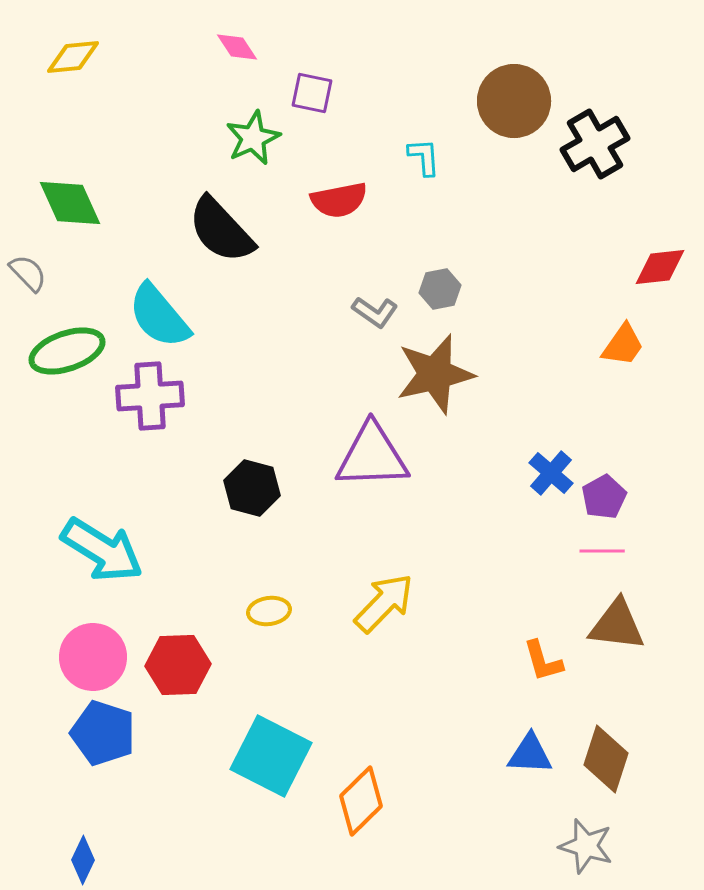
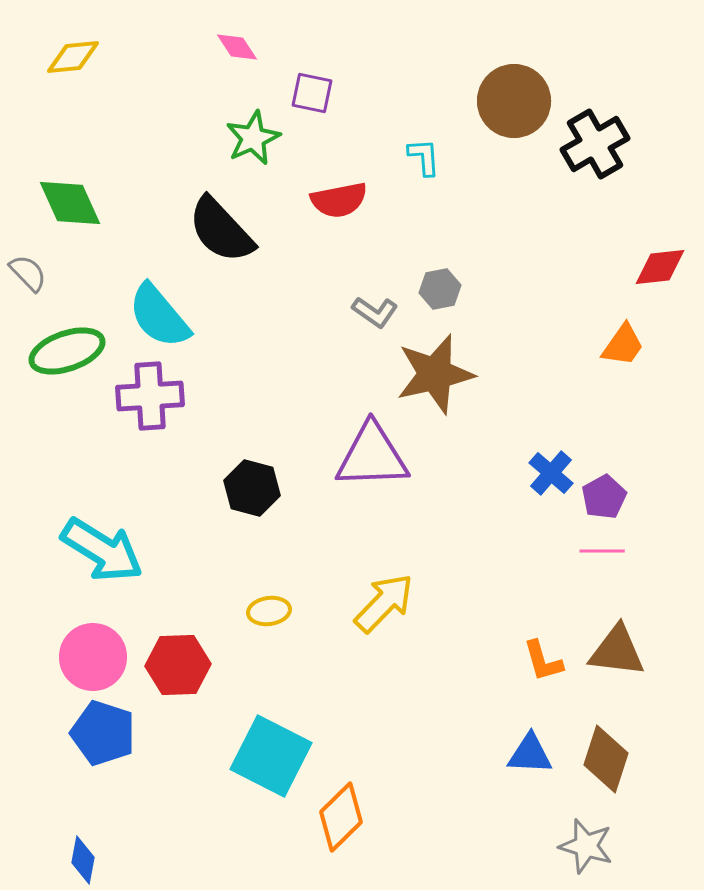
brown triangle: moved 26 px down
orange diamond: moved 20 px left, 16 px down
blue diamond: rotated 15 degrees counterclockwise
